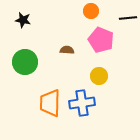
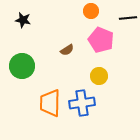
brown semicircle: rotated 144 degrees clockwise
green circle: moved 3 px left, 4 px down
